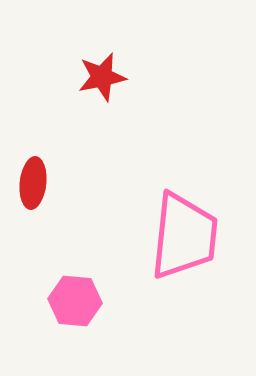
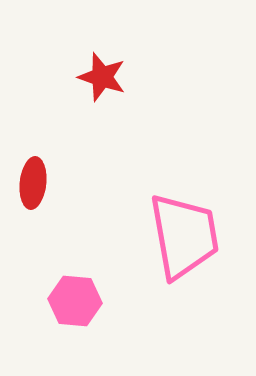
red star: rotated 30 degrees clockwise
pink trapezoid: rotated 16 degrees counterclockwise
